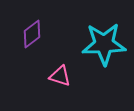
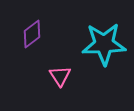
pink triangle: rotated 40 degrees clockwise
